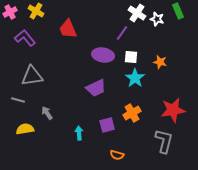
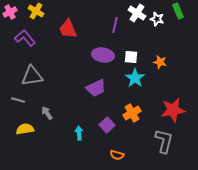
purple line: moved 7 px left, 8 px up; rotated 21 degrees counterclockwise
purple square: rotated 28 degrees counterclockwise
